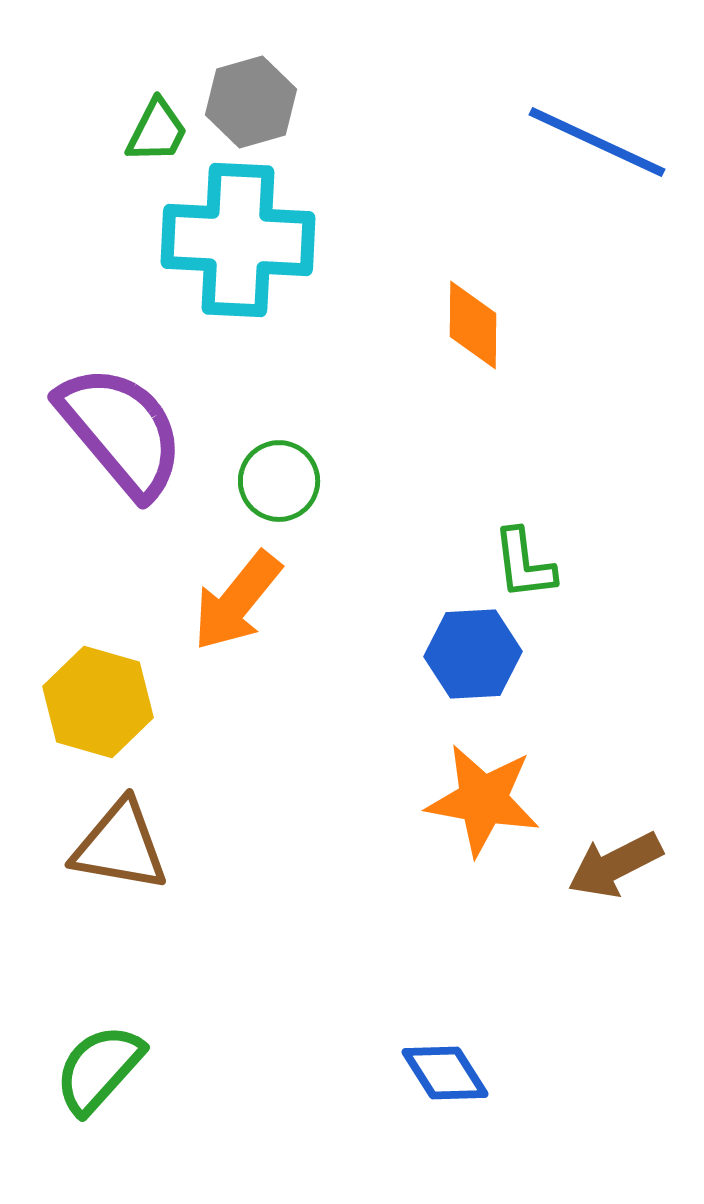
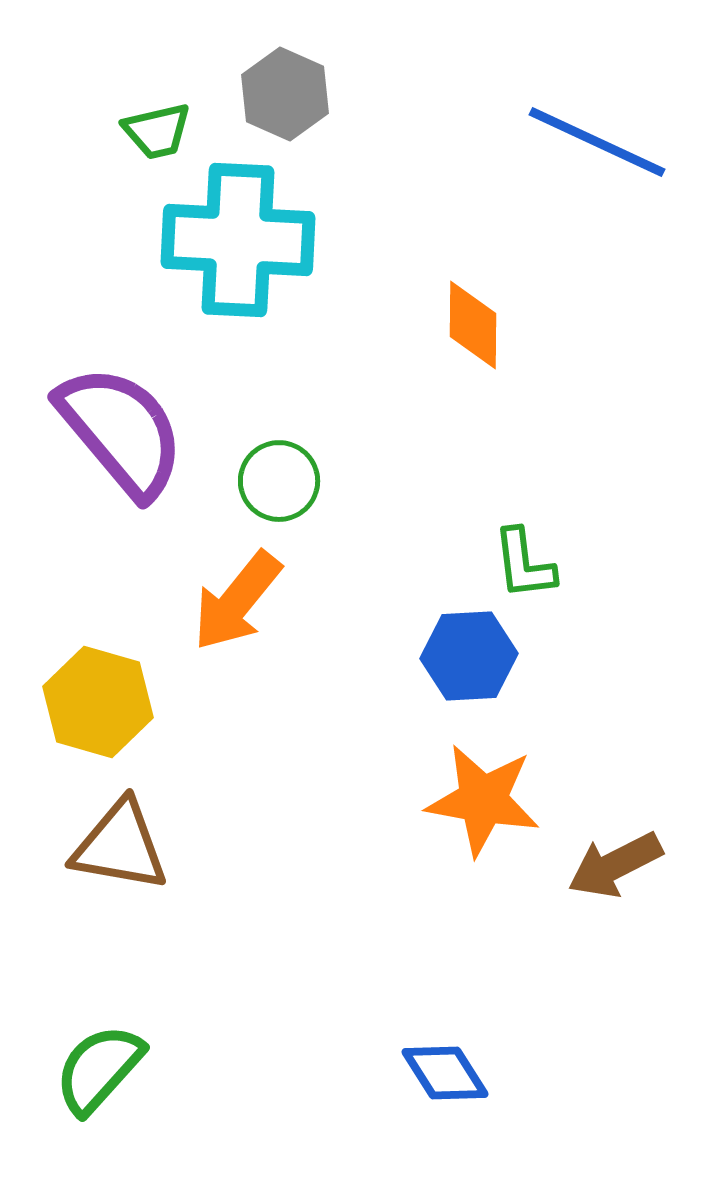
gray hexagon: moved 34 px right, 8 px up; rotated 20 degrees counterclockwise
green trapezoid: rotated 50 degrees clockwise
blue hexagon: moved 4 px left, 2 px down
